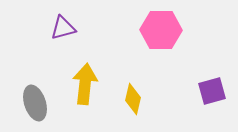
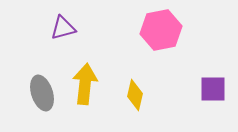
pink hexagon: rotated 12 degrees counterclockwise
purple square: moved 1 px right, 2 px up; rotated 16 degrees clockwise
yellow diamond: moved 2 px right, 4 px up
gray ellipse: moved 7 px right, 10 px up
